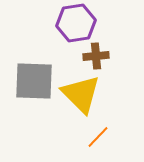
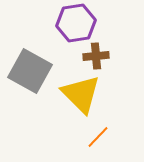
gray square: moved 4 px left, 10 px up; rotated 27 degrees clockwise
